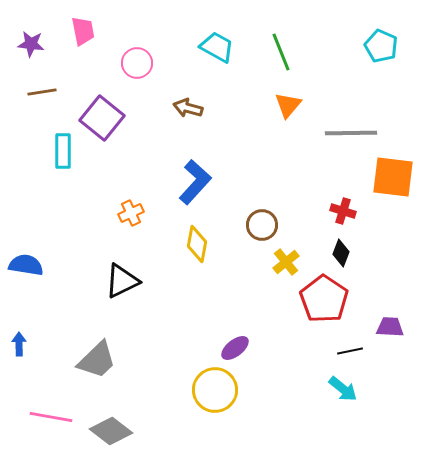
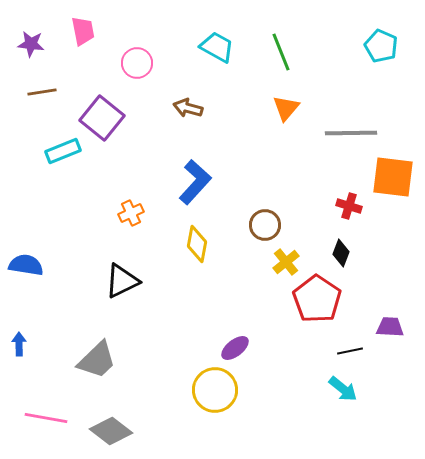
orange triangle: moved 2 px left, 3 px down
cyan rectangle: rotated 68 degrees clockwise
red cross: moved 6 px right, 5 px up
brown circle: moved 3 px right
red pentagon: moved 7 px left
pink line: moved 5 px left, 1 px down
